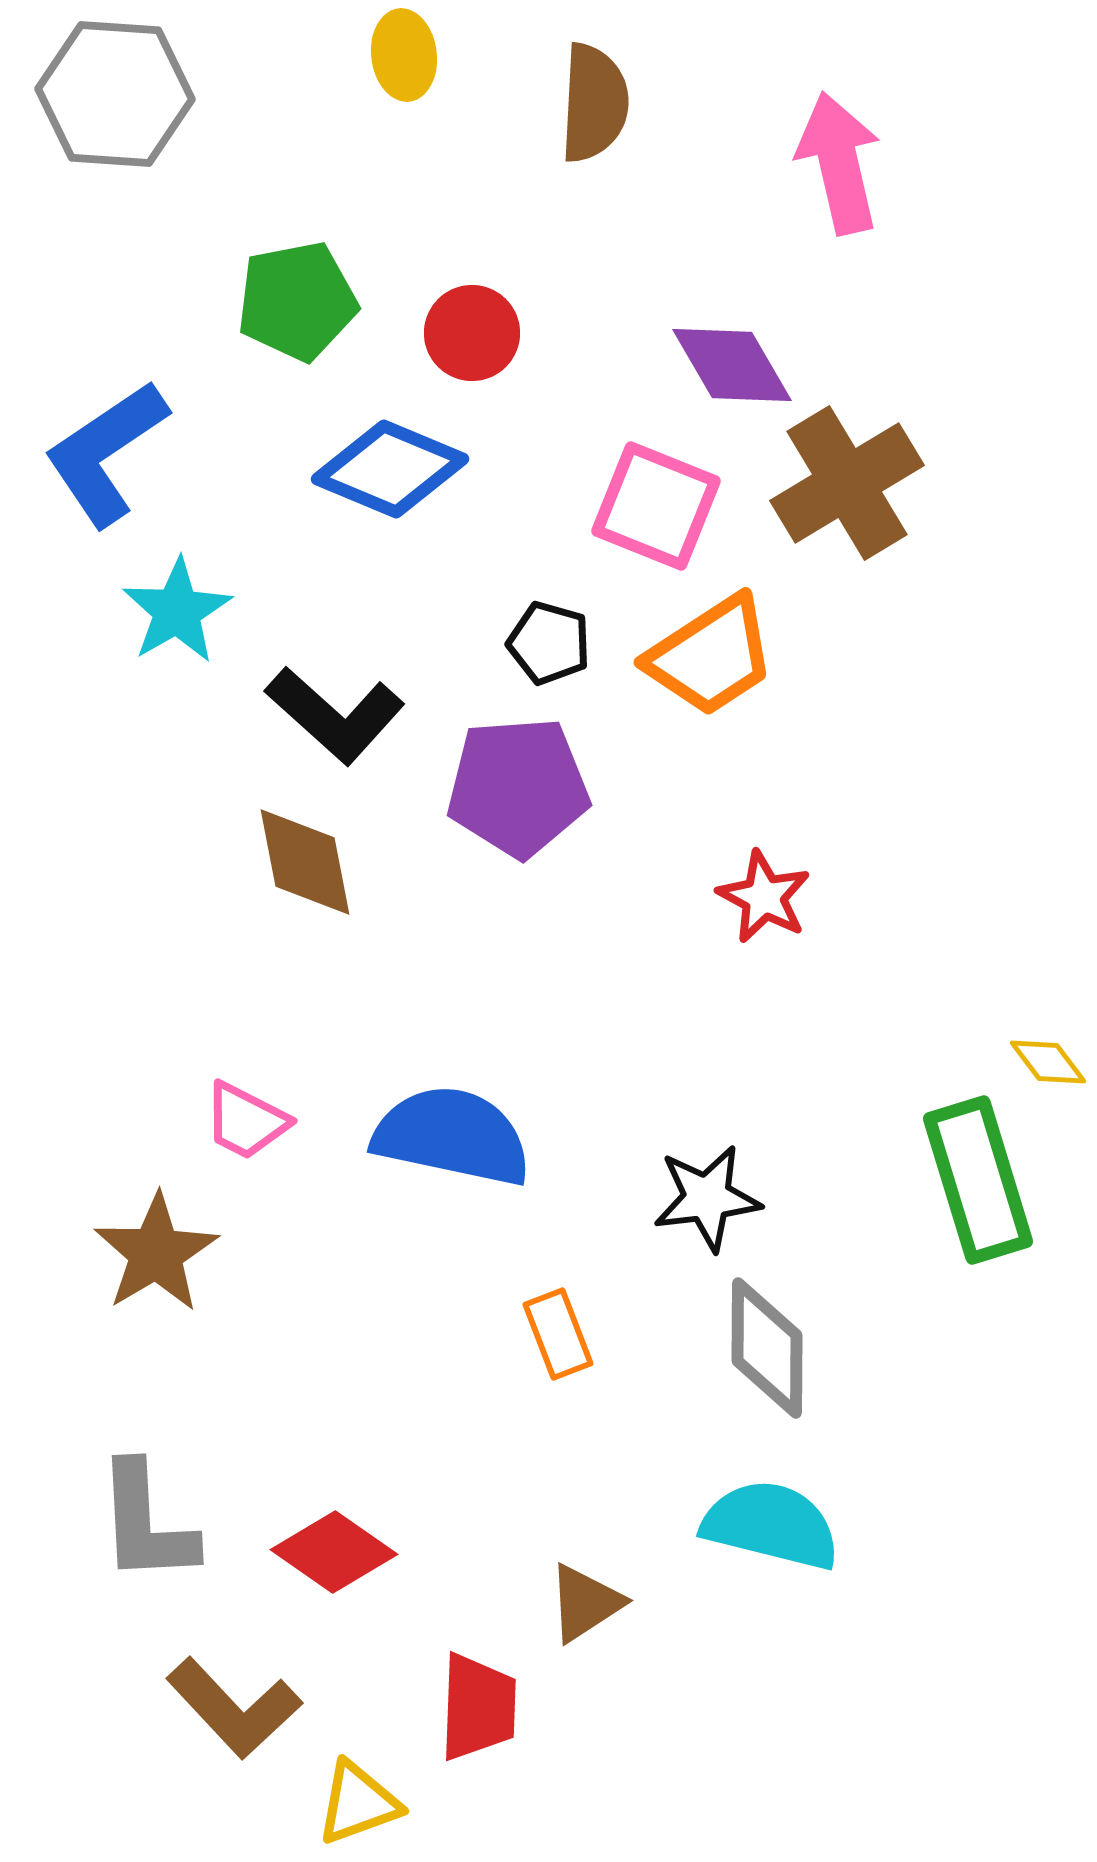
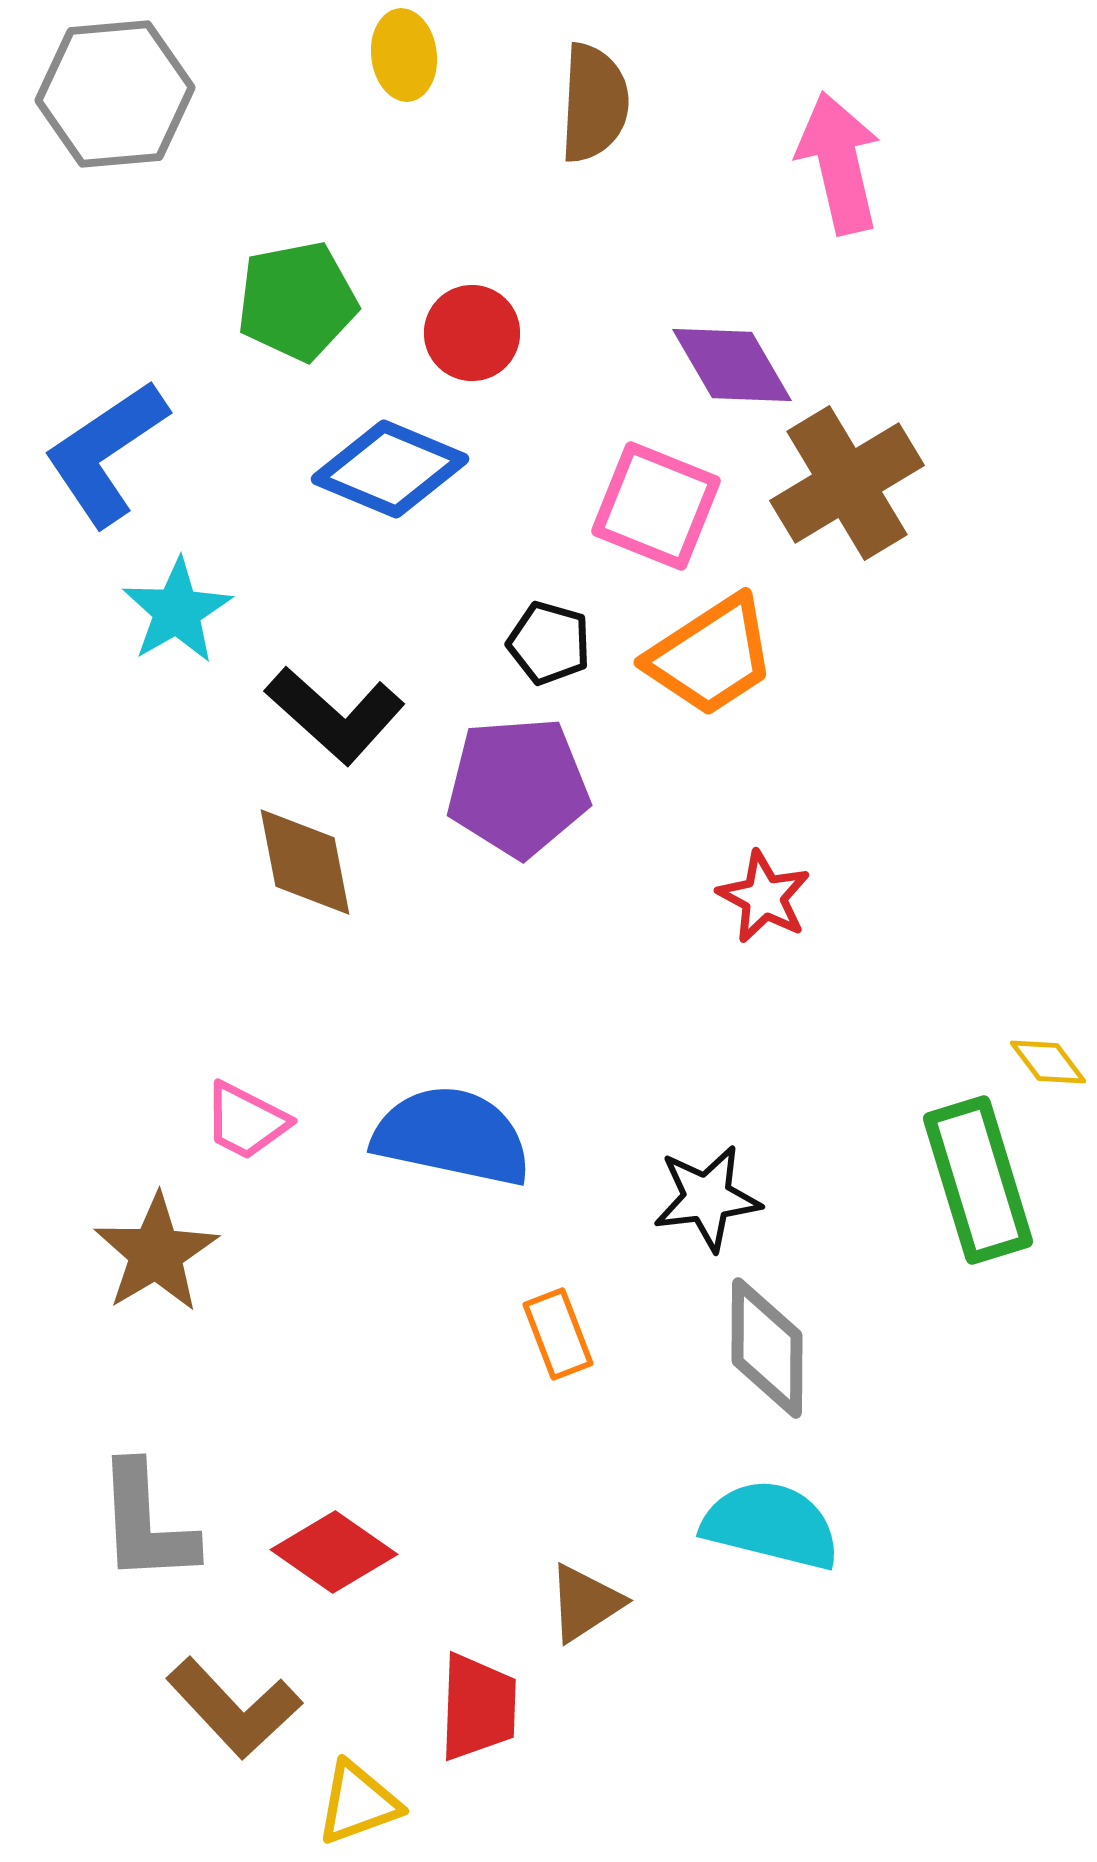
gray hexagon: rotated 9 degrees counterclockwise
